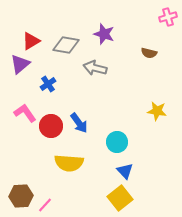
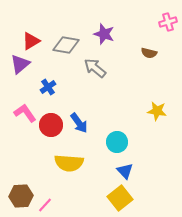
pink cross: moved 5 px down
gray arrow: rotated 25 degrees clockwise
blue cross: moved 3 px down
red circle: moved 1 px up
